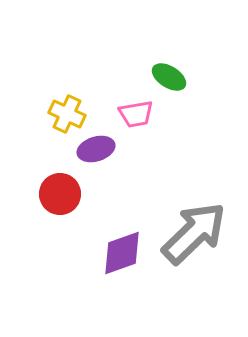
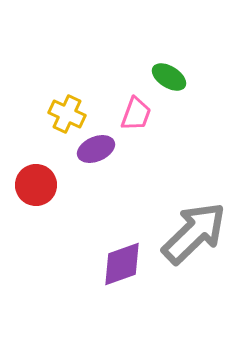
pink trapezoid: rotated 60 degrees counterclockwise
purple ellipse: rotated 6 degrees counterclockwise
red circle: moved 24 px left, 9 px up
purple diamond: moved 11 px down
